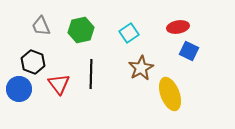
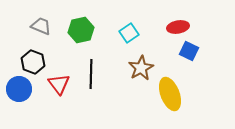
gray trapezoid: rotated 135 degrees clockwise
